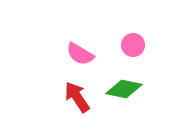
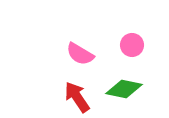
pink circle: moved 1 px left
